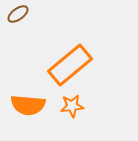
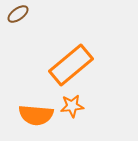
orange rectangle: moved 1 px right
orange semicircle: moved 8 px right, 10 px down
